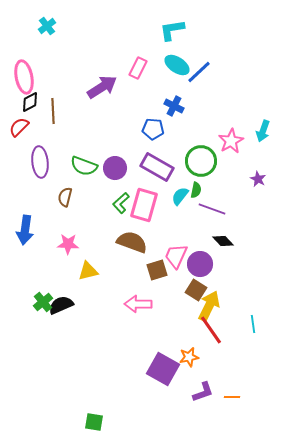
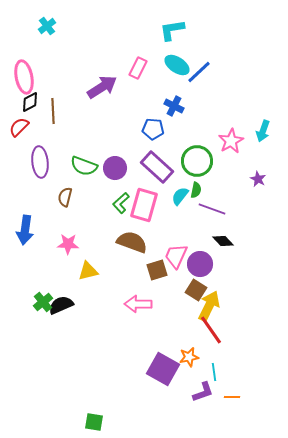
green circle at (201, 161): moved 4 px left
purple rectangle at (157, 167): rotated 12 degrees clockwise
cyan line at (253, 324): moved 39 px left, 48 px down
